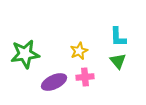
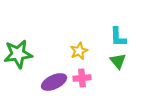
green star: moved 7 px left
pink cross: moved 3 px left, 1 px down
